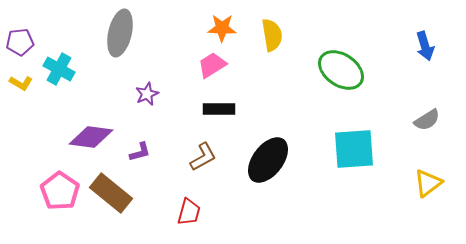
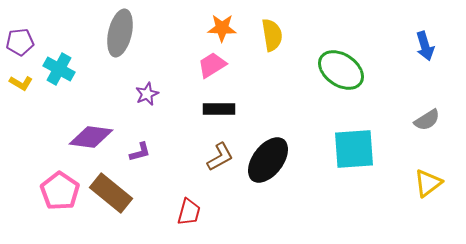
brown L-shape: moved 17 px right
